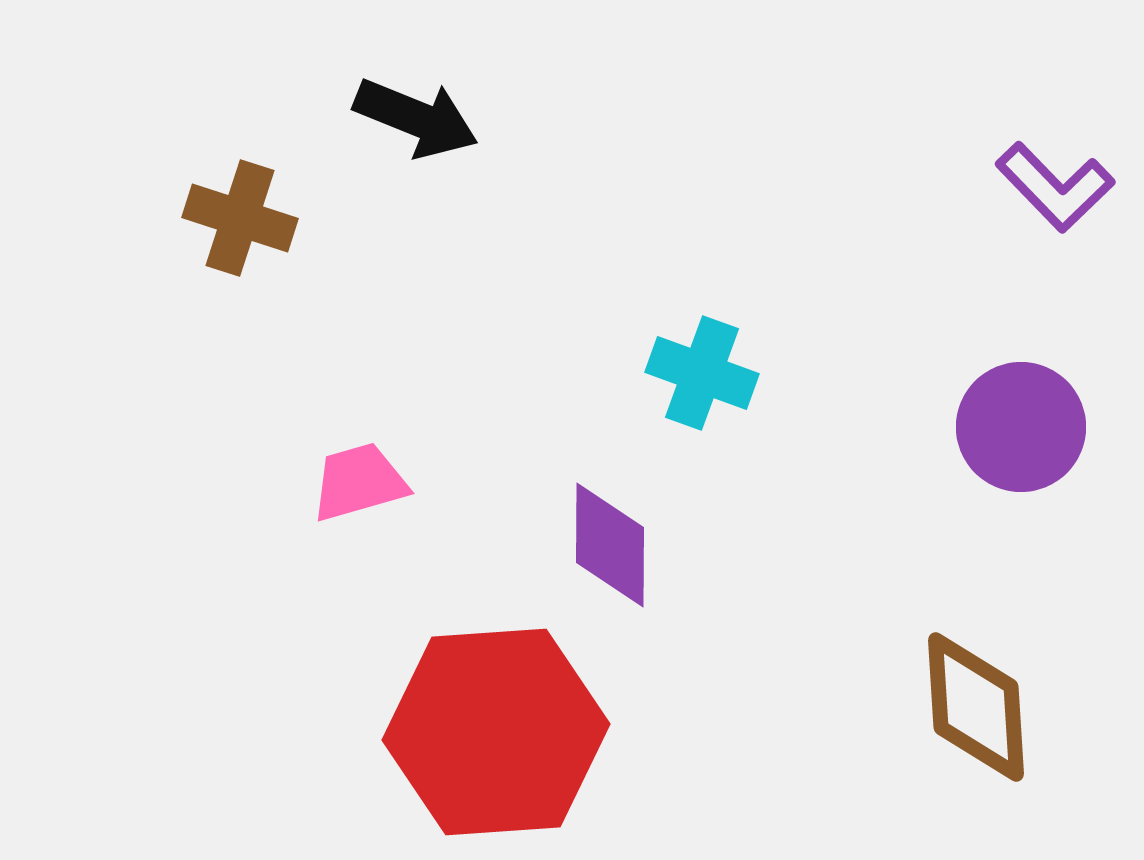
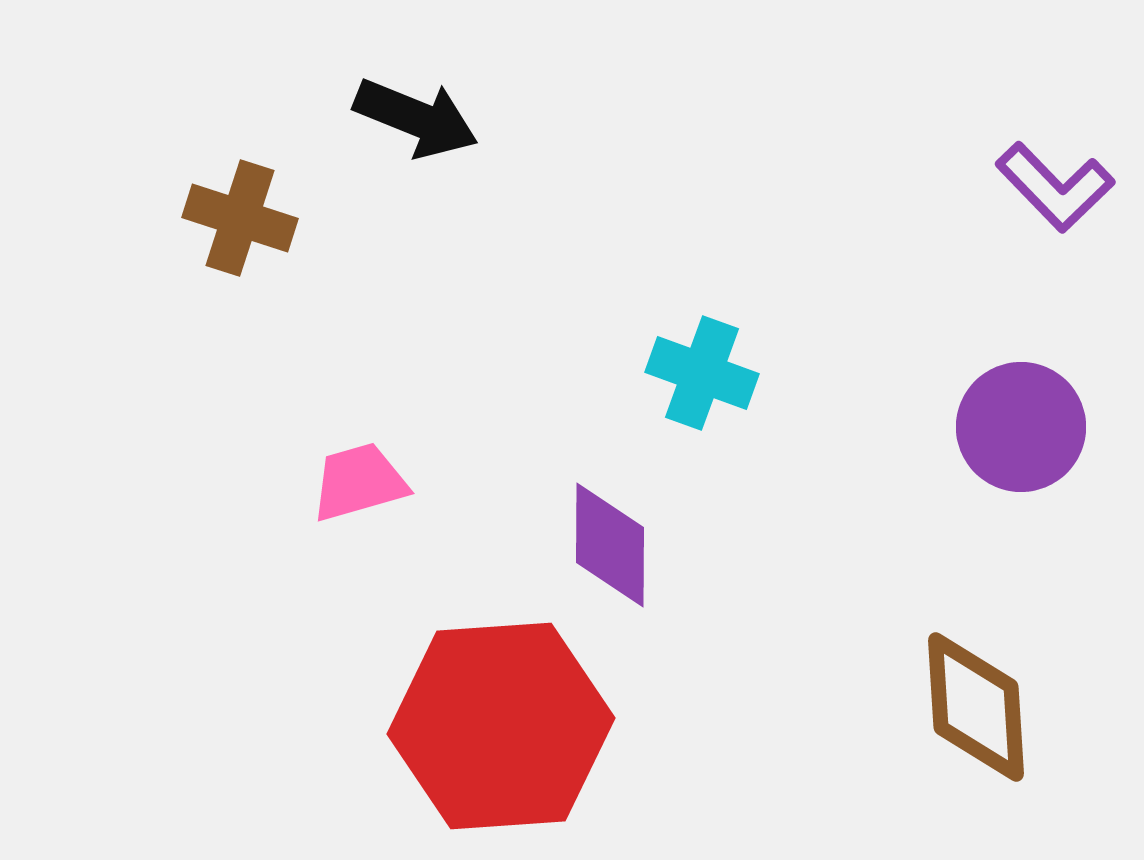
red hexagon: moved 5 px right, 6 px up
